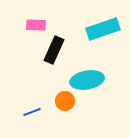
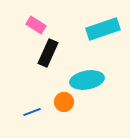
pink rectangle: rotated 30 degrees clockwise
black rectangle: moved 6 px left, 3 px down
orange circle: moved 1 px left, 1 px down
